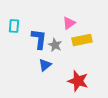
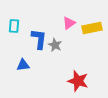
yellow rectangle: moved 10 px right, 12 px up
blue triangle: moved 22 px left; rotated 32 degrees clockwise
